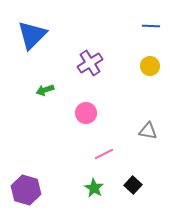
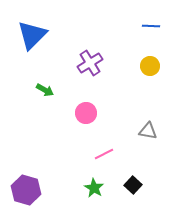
green arrow: rotated 132 degrees counterclockwise
